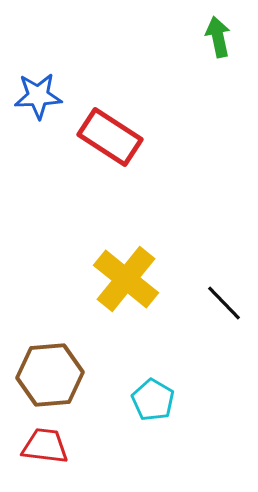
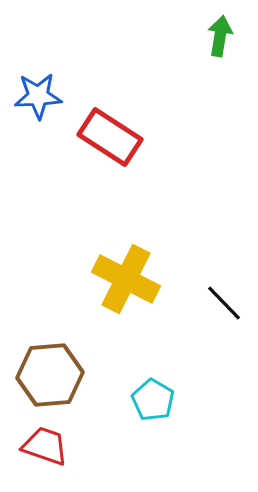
green arrow: moved 2 px right, 1 px up; rotated 21 degrees clockwise
yellow cross: rotated 12 degrees counterclockwise
red trapezoid: rotated 12 degrees clockwise
